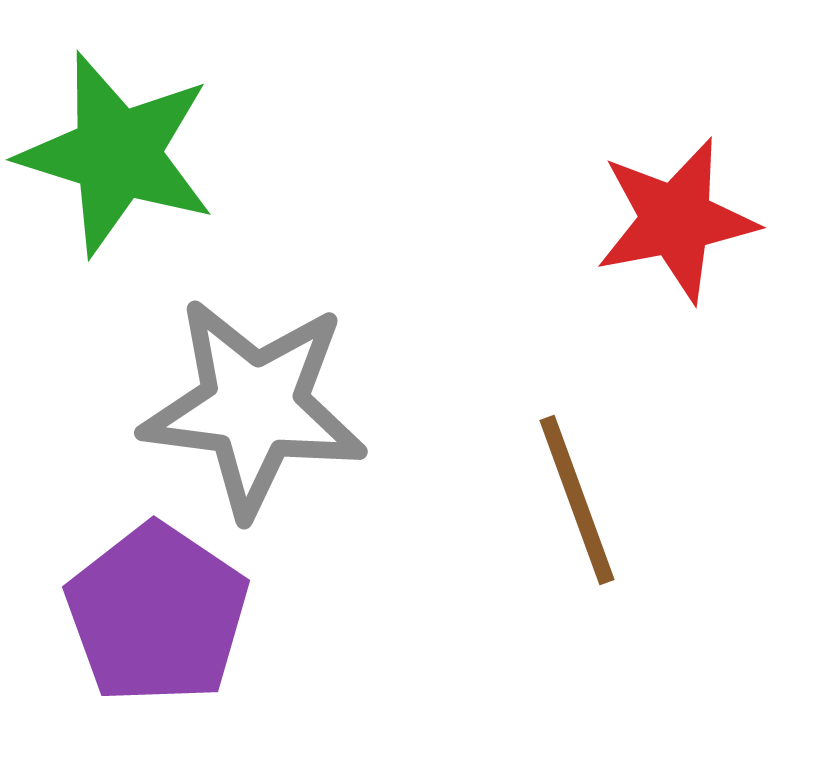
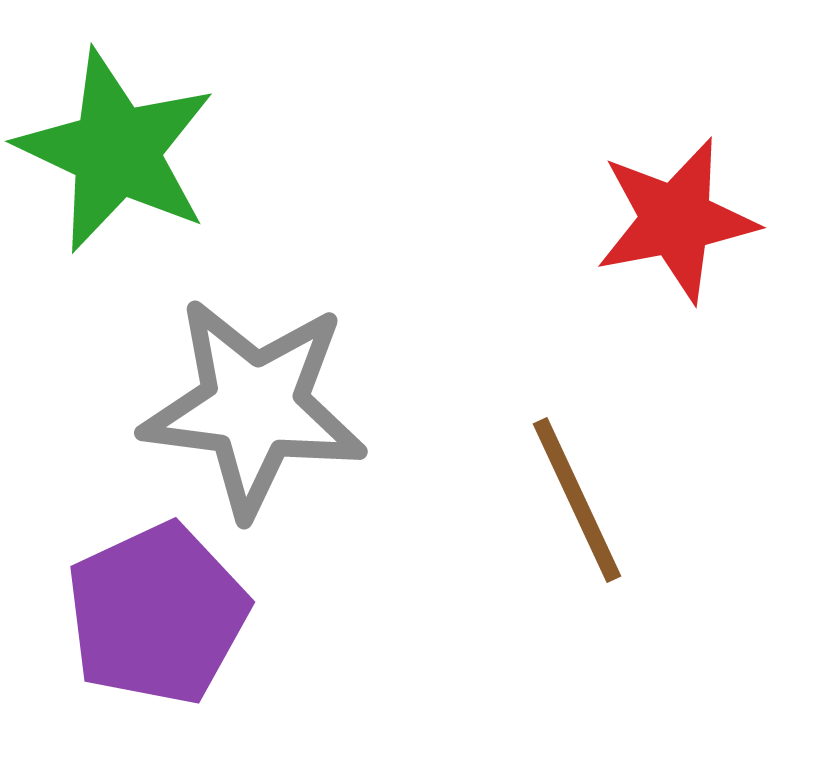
green star: moved 1 px left, 3 px up; rotated 8 degrees clockwise
brown line: rotated 5 degrees counterclockwise
purple pentagon: rotated 13 degrees clockwise
